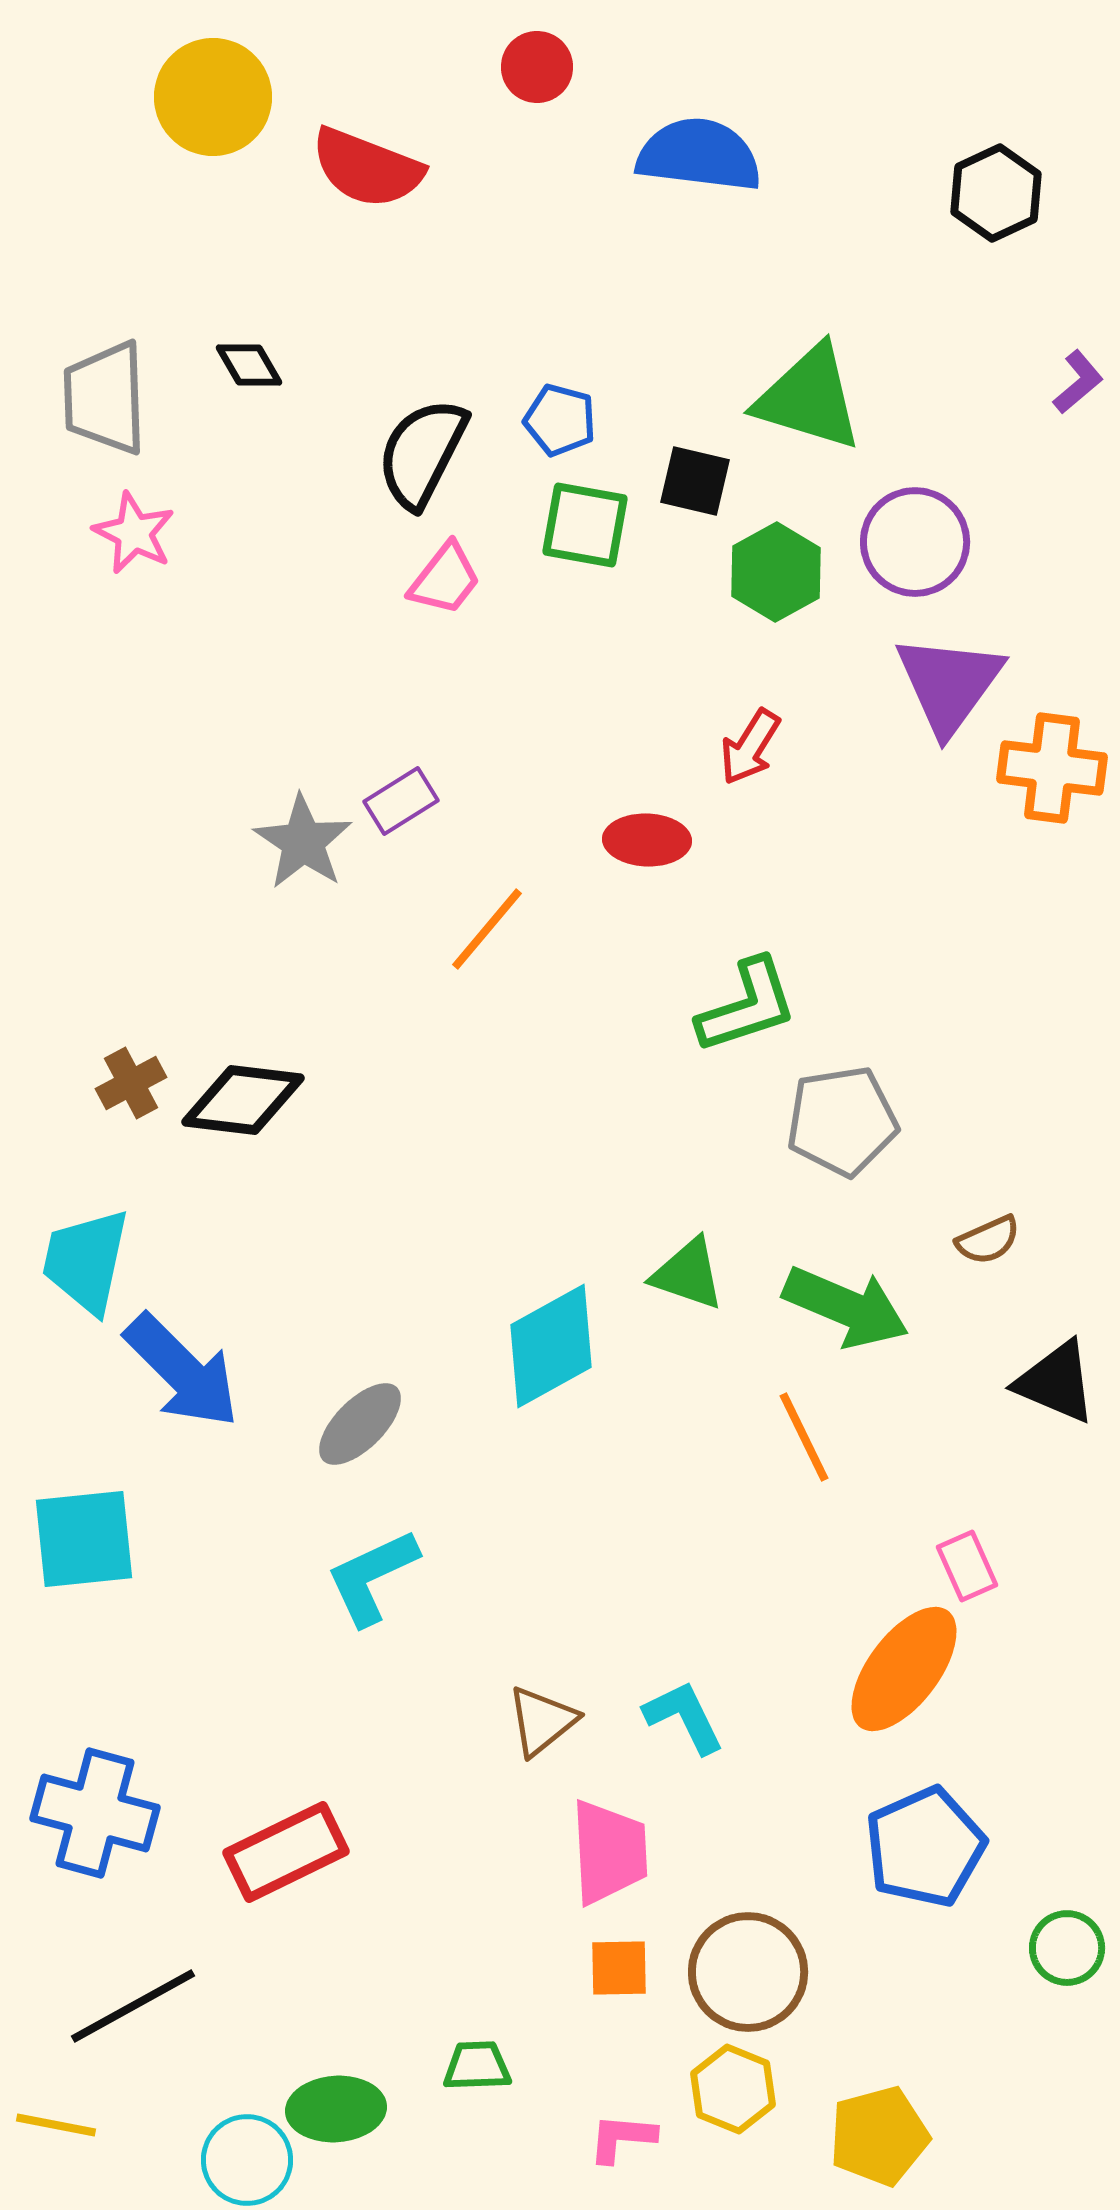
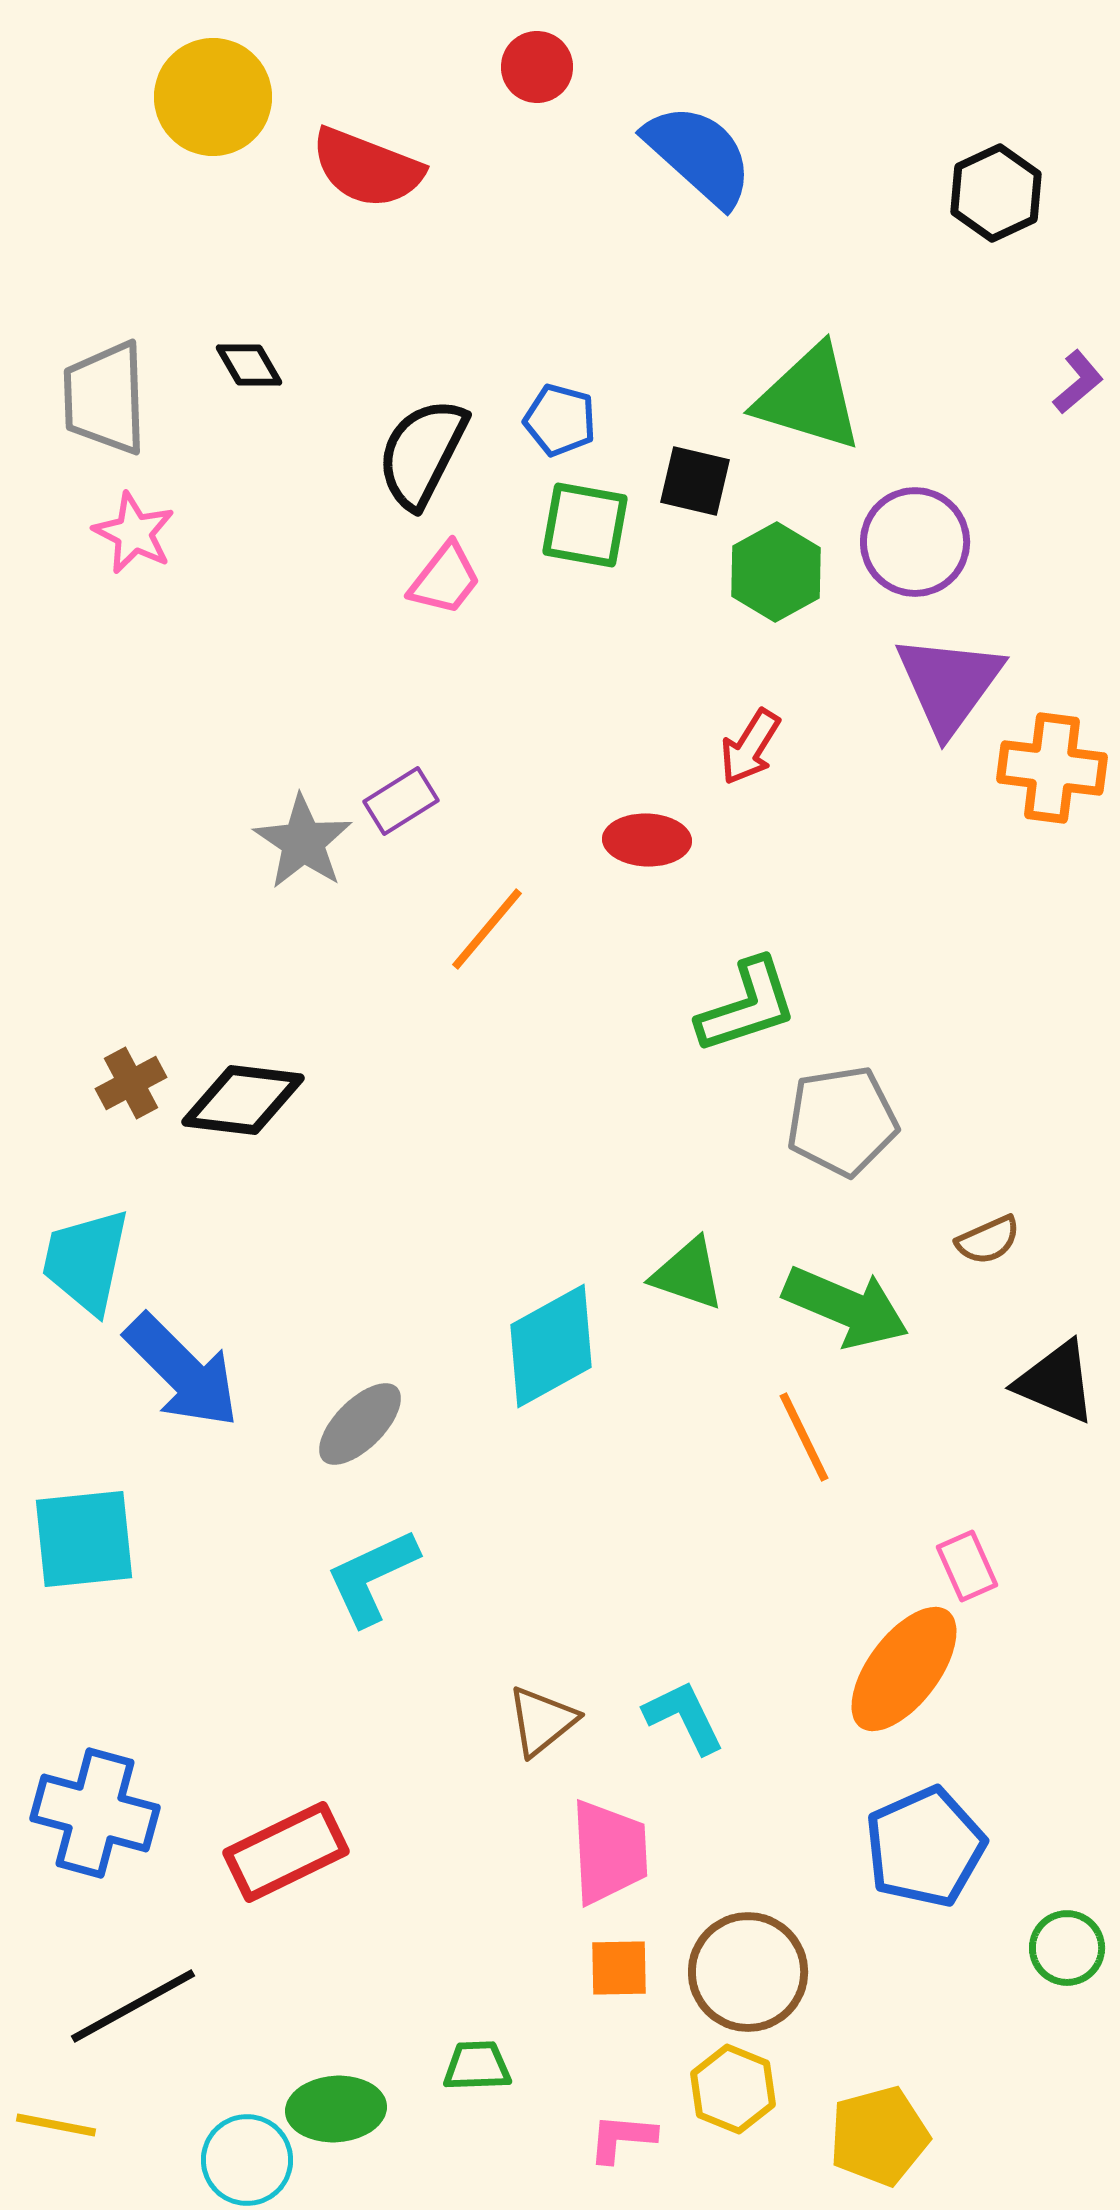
blue semicircle at (699, 155): rotated 35 degrees clockwise
